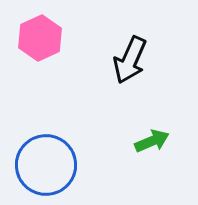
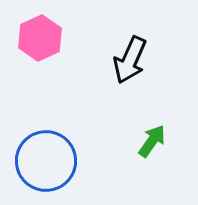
green arrow: rotated 32 degrees counterclockwise
blue circle: moved 4 px up
